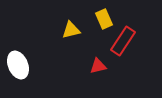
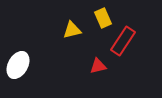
yellow rectangle: moved 1 px left, 1 px up
yellow triangle: moved 1 px right
white ellipse: rotated 52 degrees clockwise
